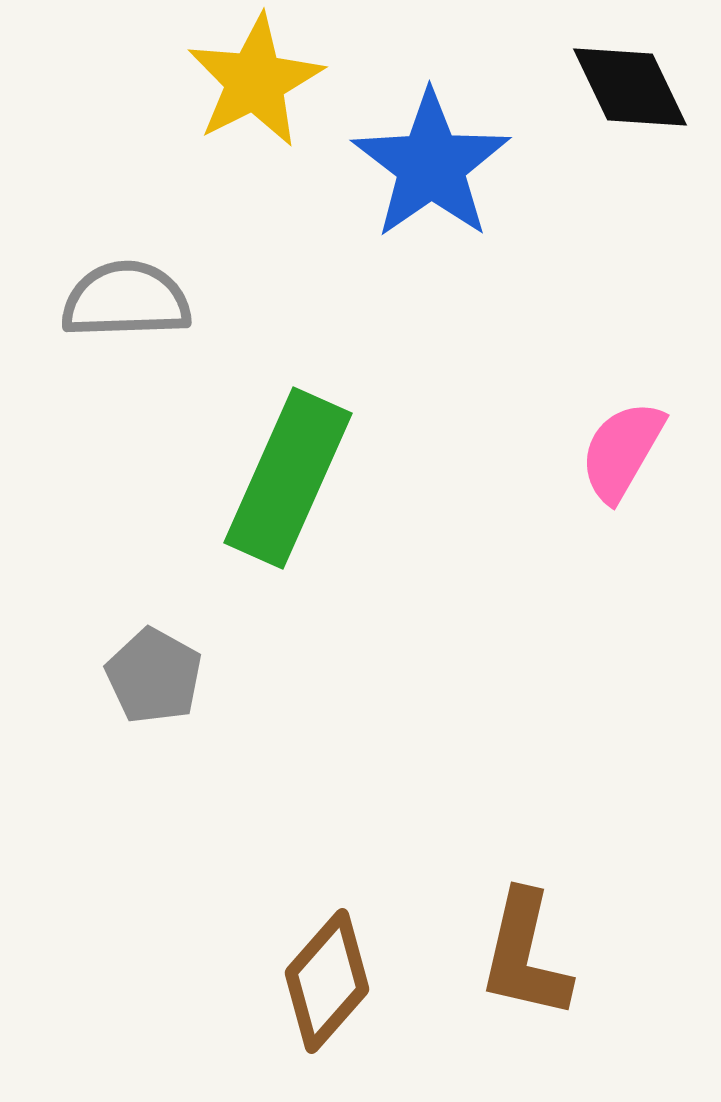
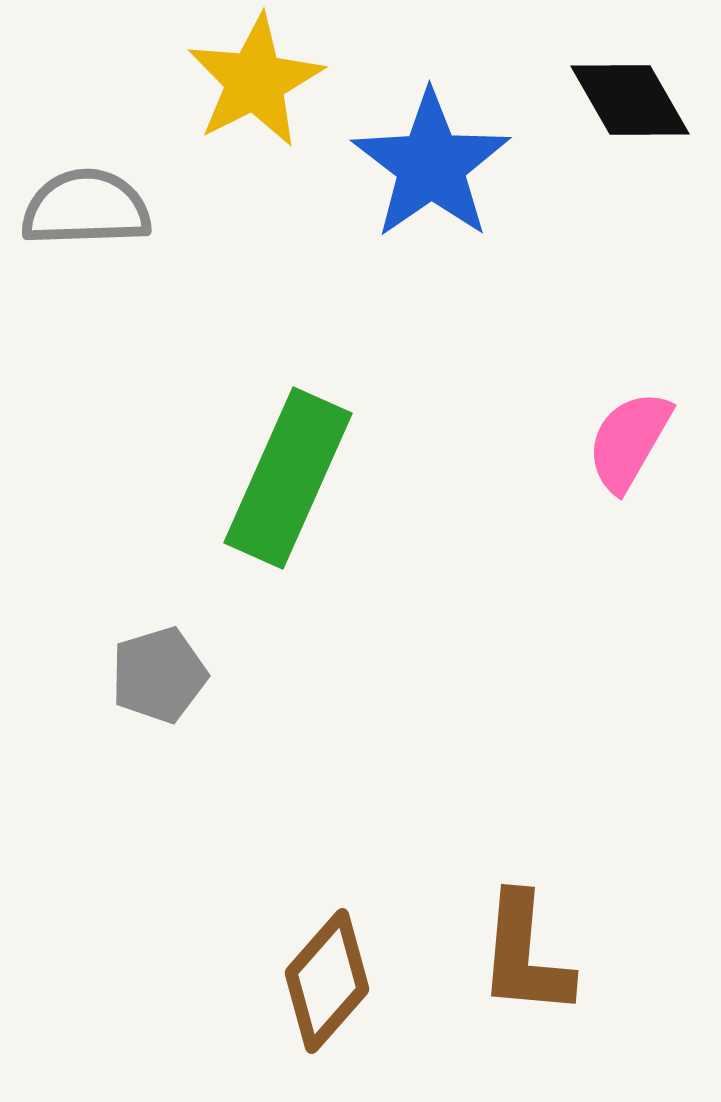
black diamond: moved 13 px down; rotated 4 degrees counterclockwise
gray semicircle: moved 40 px left, 92 px up
pink semicircle: moved 7 px right, 10 px up
gray pentagon: moved 5 px right, 1 px up; rotated 26 degrees clockwise
brown L-shape: rotated 8 degrees counterclockwise
